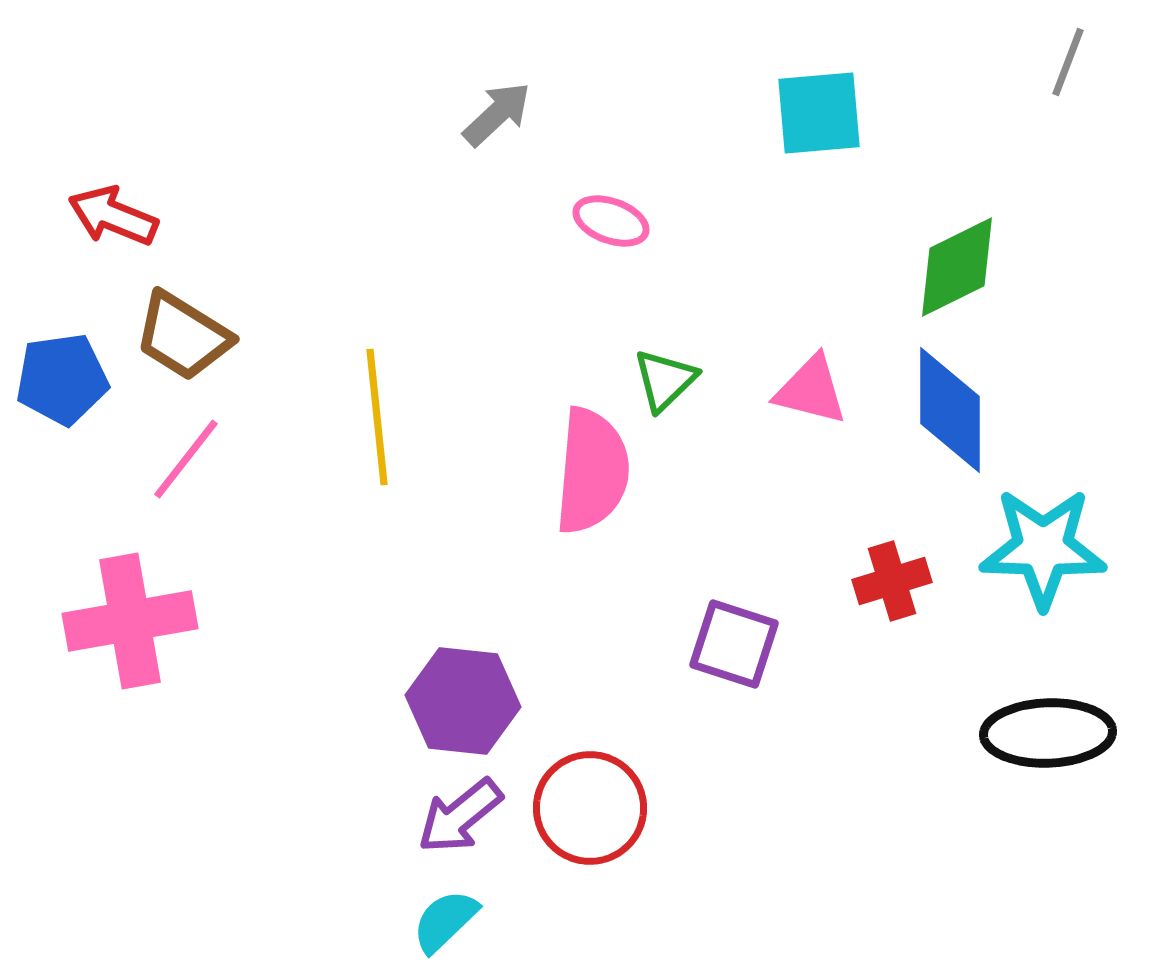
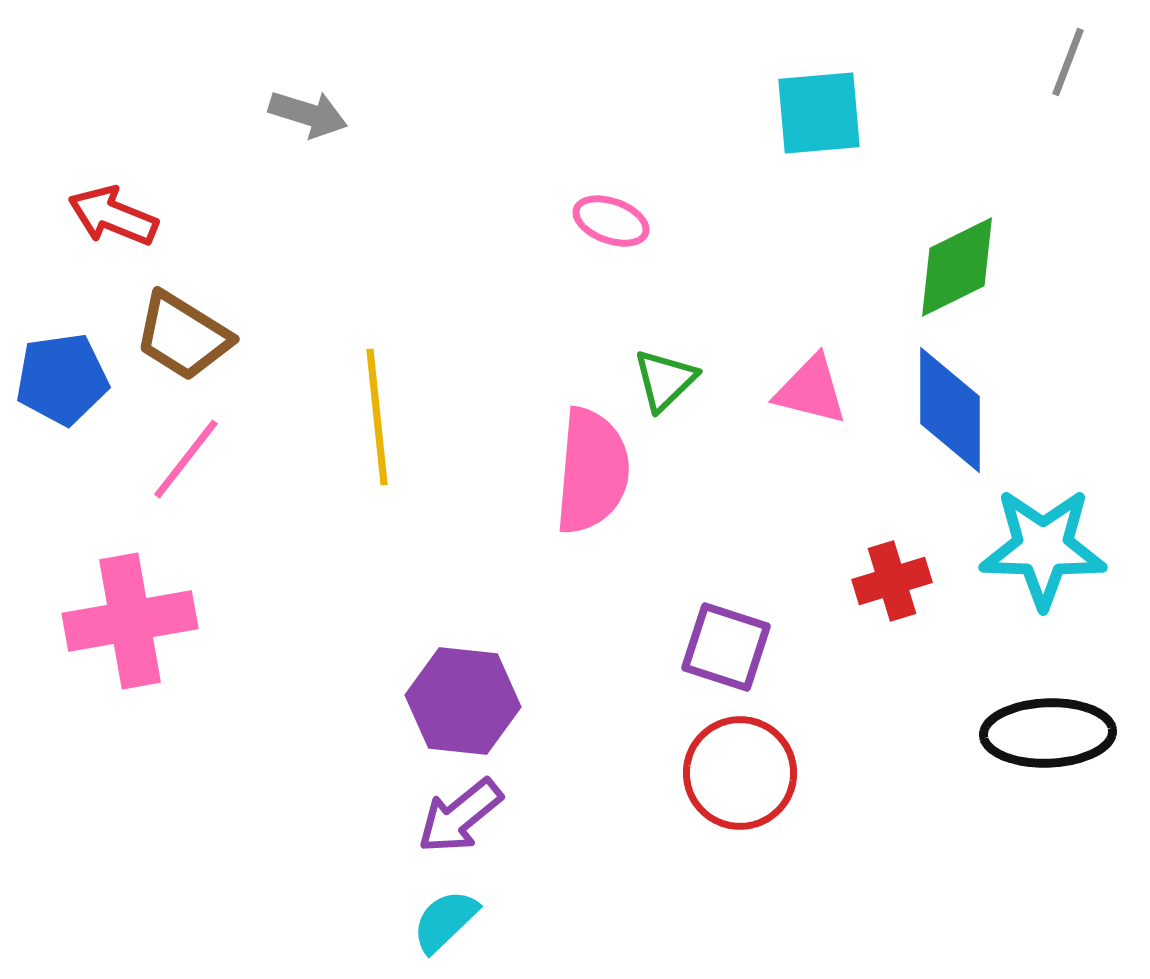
gray arrow: moved 189 px left; rotated 60 degrees clockwise
purple square: moved 8 px left, 3 px down
red circle: moved 150 px right, 35 px up
